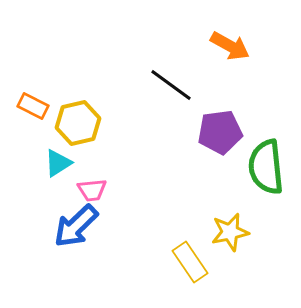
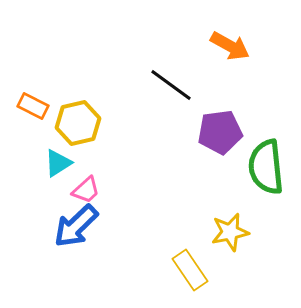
pink trapezoid: moved 6 px left; rotated 36 degrees counterclockwise
yellow rectangle: moved 8 px down
